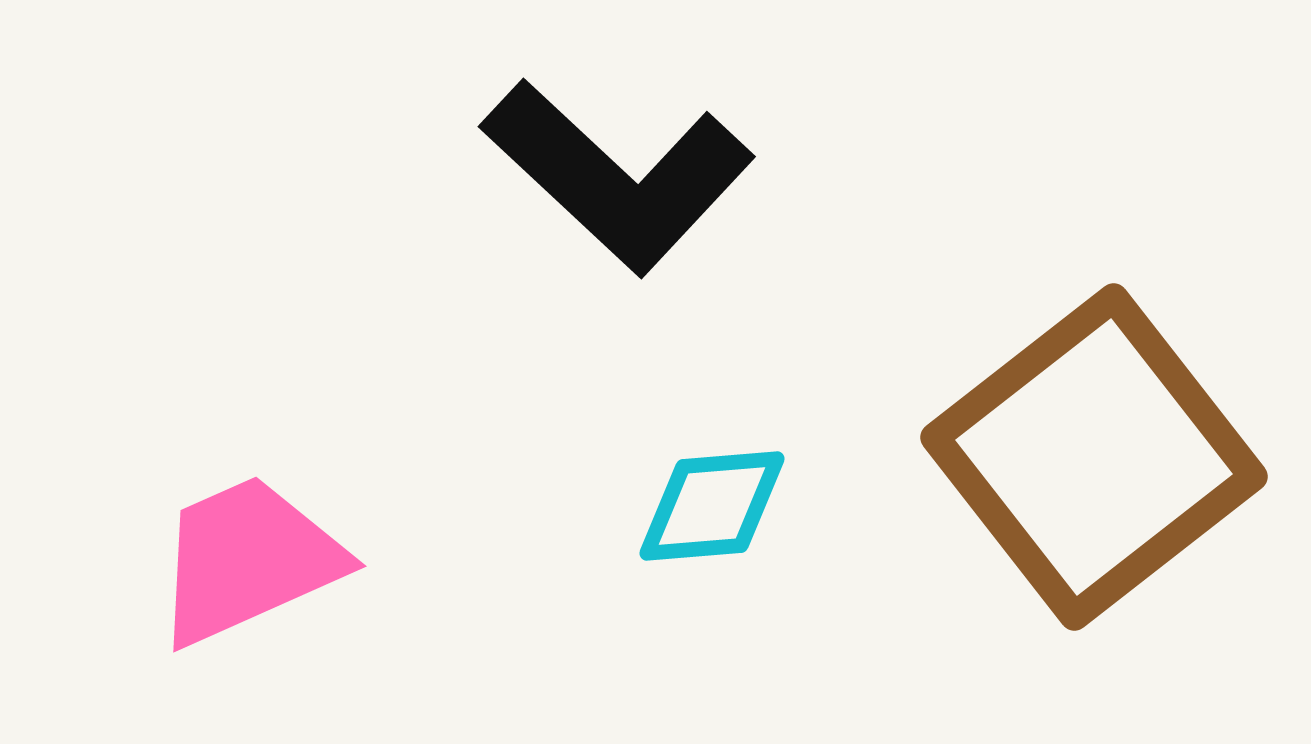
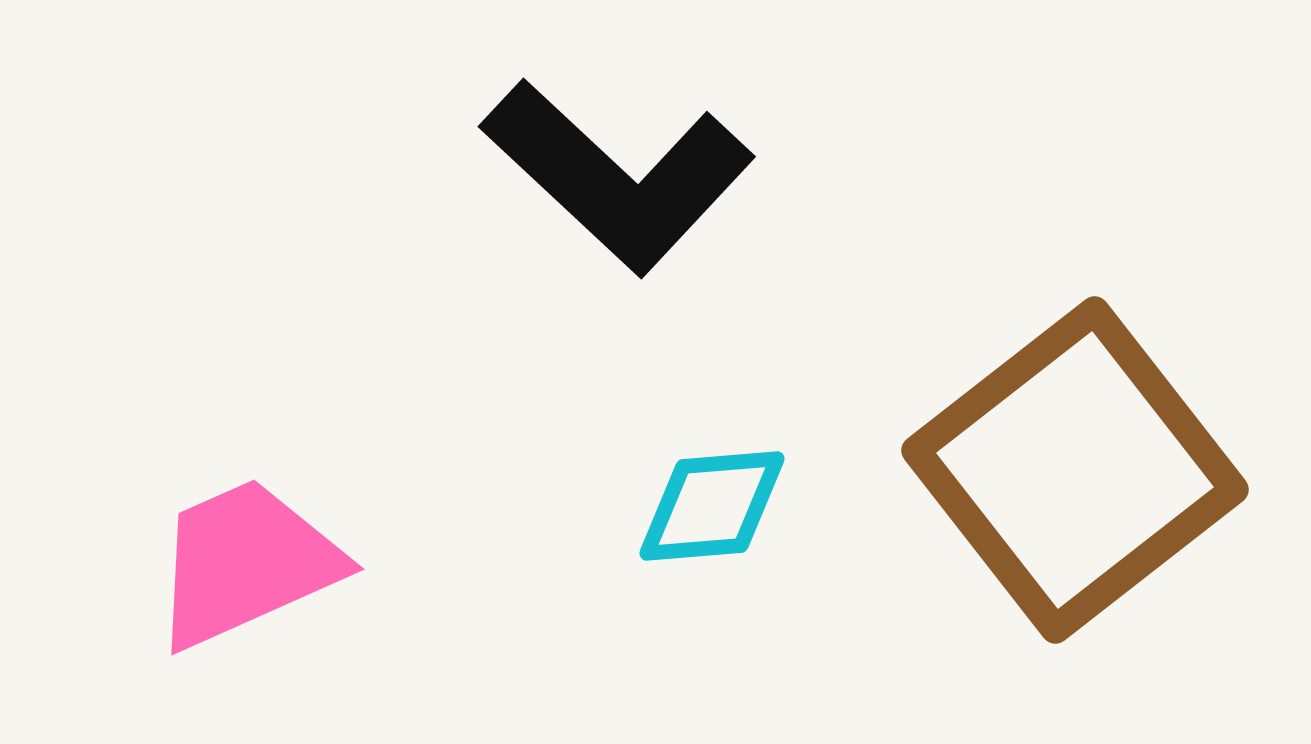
brown square: moved 19 px left, 13 px down
pink trapezoid: moved 2 px left, 3 px down
